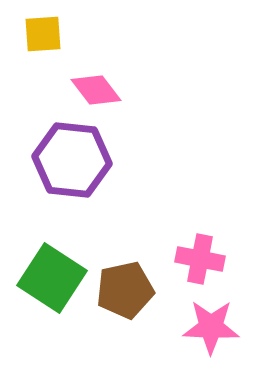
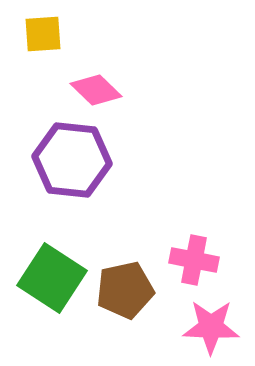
pink diamond: rotated 9 degrees counterclockwise
pink cross: moved 6 px left, 1 px down
